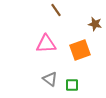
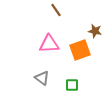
brown star: moved 7 px down
pink triangle: moved 3 px right
gray triangle: moved 8 px left, 1 px up
